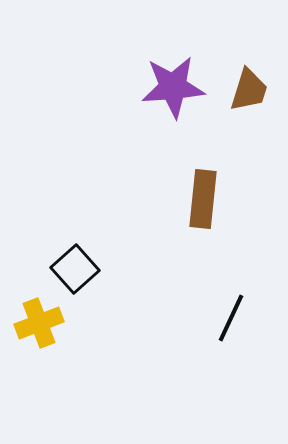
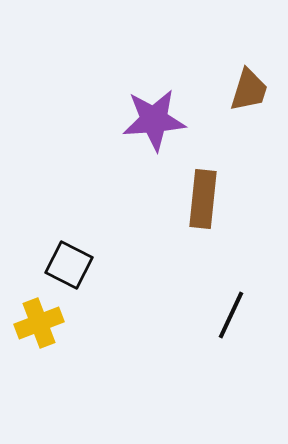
purple star: moved 19 px left, 33 px down
black square: moved 6 px left, 4 px up; rotated 21 degrees counterclockwise
black line: moved 3 px up
